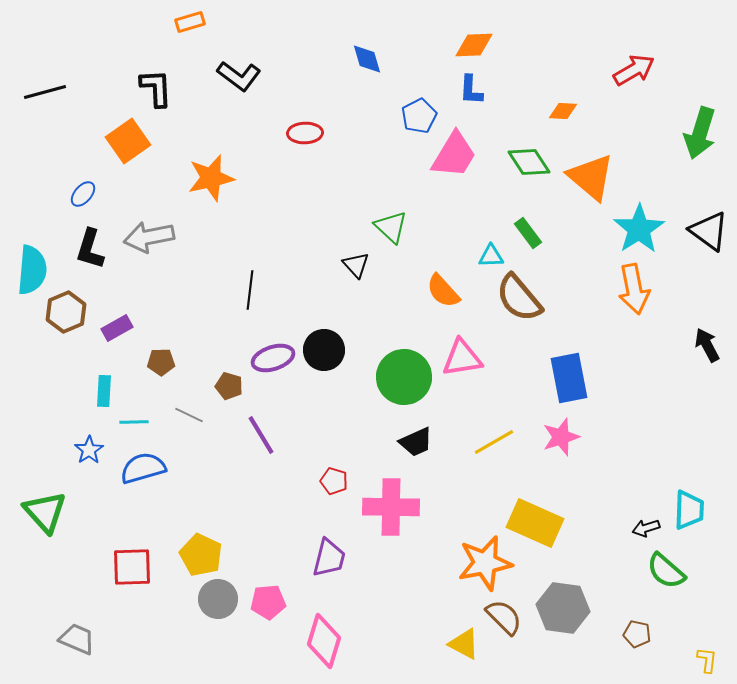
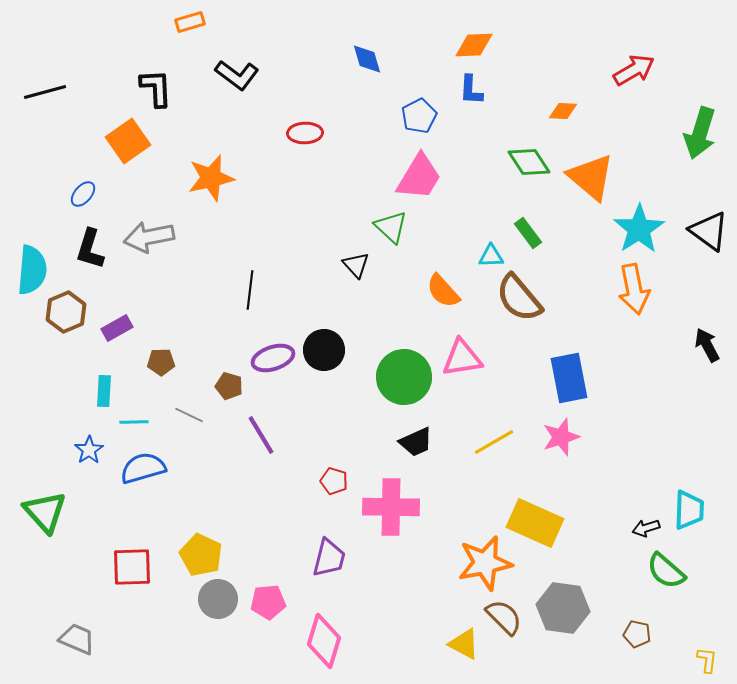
black L-shape at (239, 76): moved 2 px left, 1 px up
pink trapezoid at (454, 155): moved 35 px left, 22 px down
